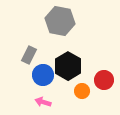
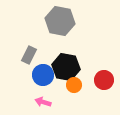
black hexagon: moved 2 px left, 1 px down; rotated 20 degrees counterclockwise
orange circle: moved 8 px left, 6 px up
